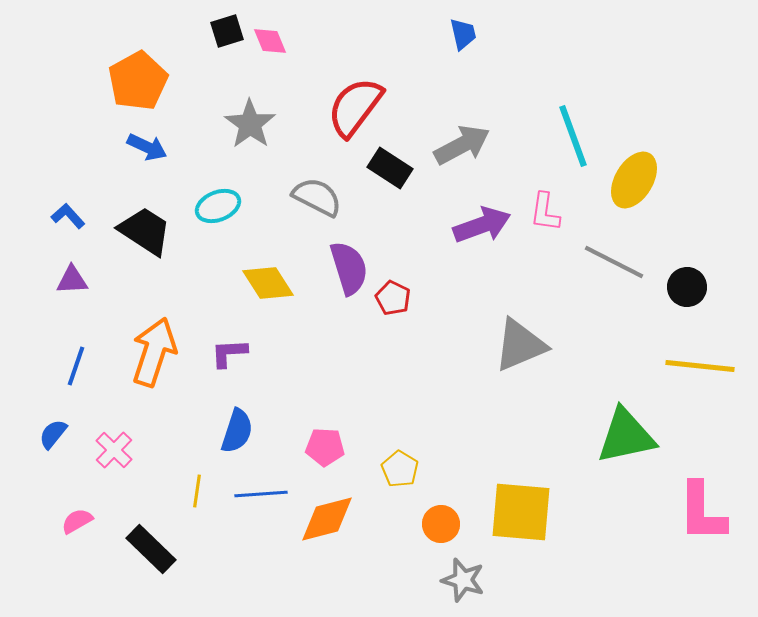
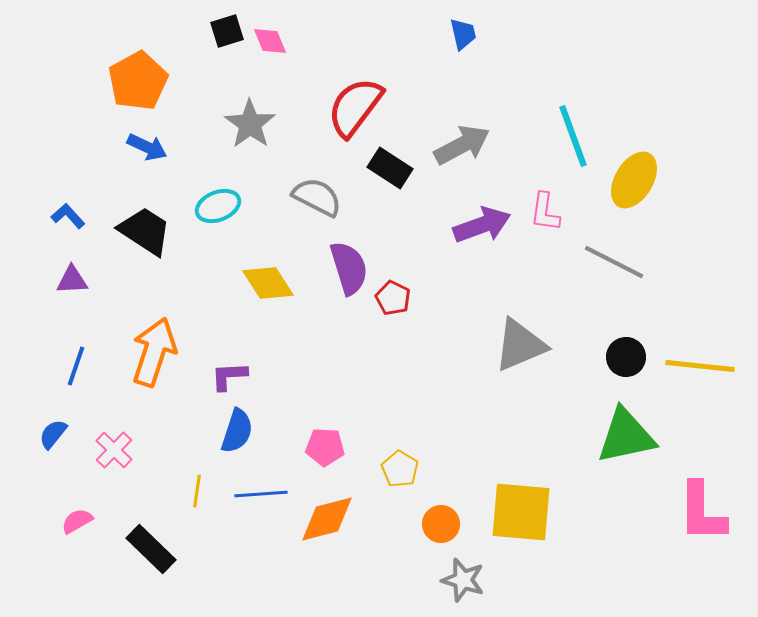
black circle at (687, 287): moved 61 px left, 70 px down
purple L-shape at (229, 353): moved 23 px down
